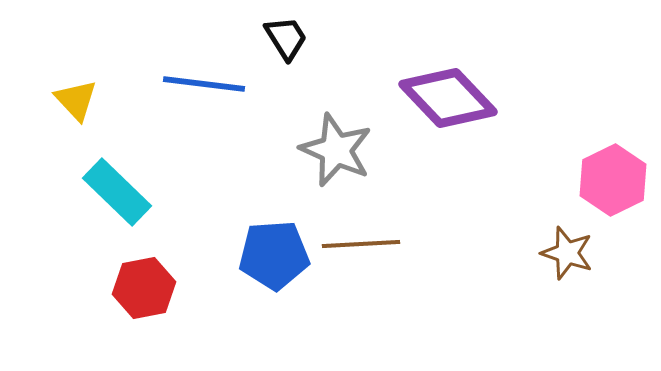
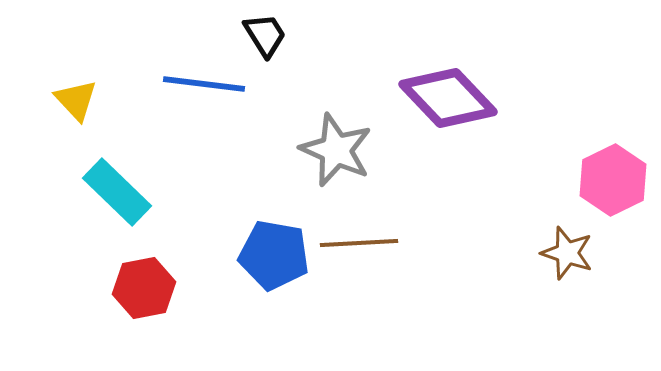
black trapezoid: moved 21 px left, 3 px up
brown line: moved 2 px left, 1 px up
blue pentagon: rotated 14 degrees clockwise
